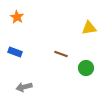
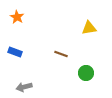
green circle: moved 5 px down
